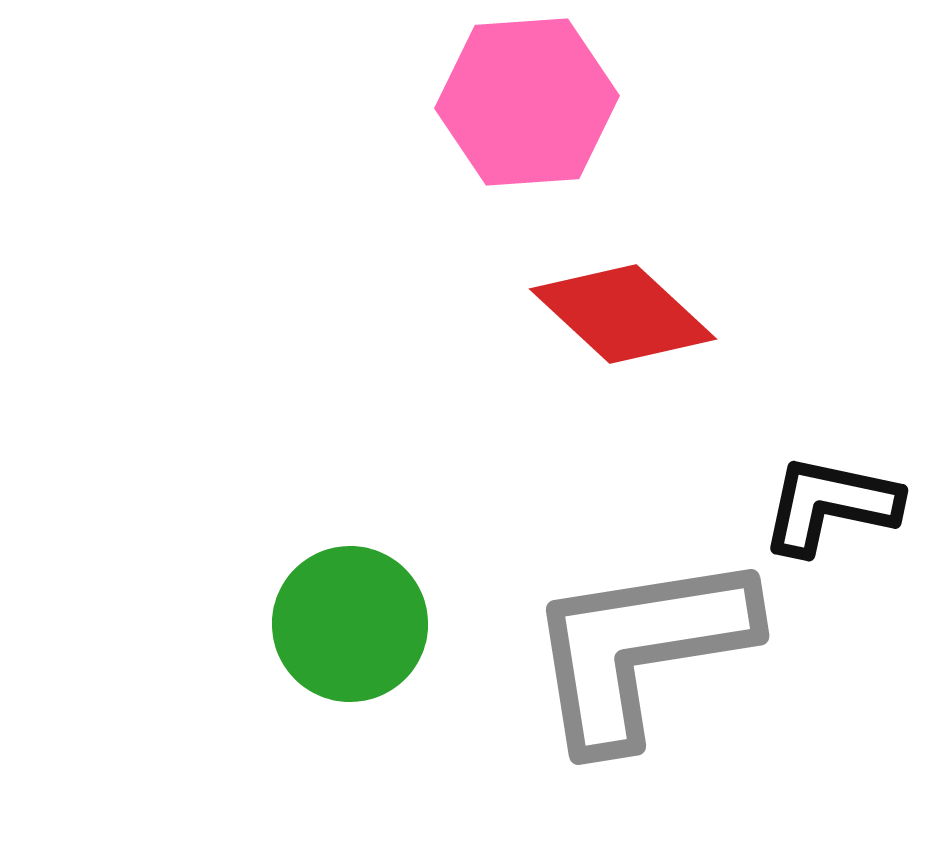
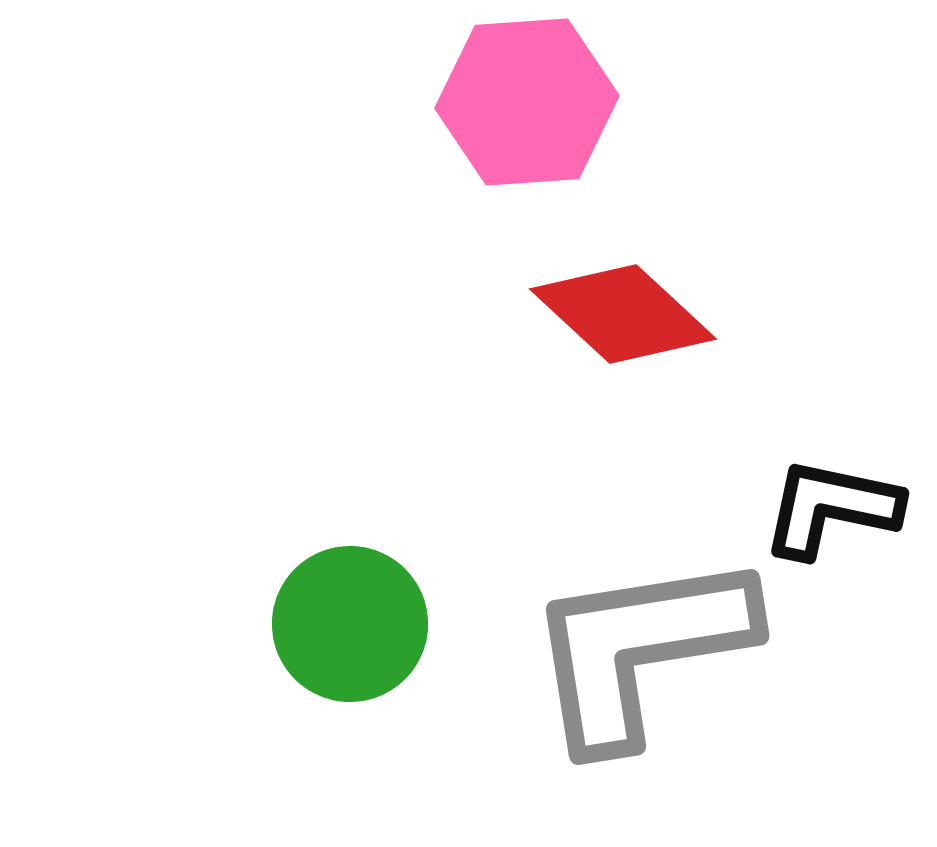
black L-shape: moved 1 px right, 3 px down
